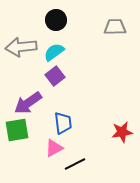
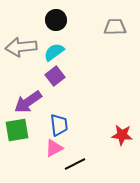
purple arrow: moved 1 px up
blue trapezoid: moved 4 px left, 2 px down
red star: moved 3 px down; rotated 15 degrees clockwise
